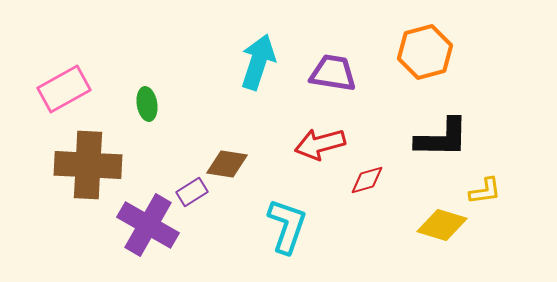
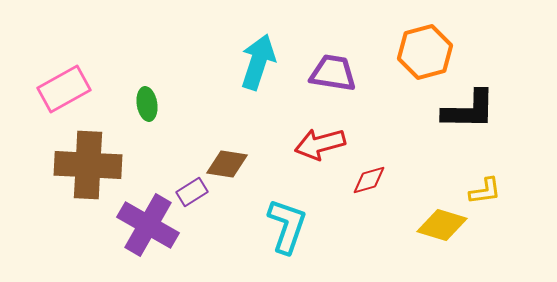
black L-shape: moved 27 px right, 28 px up
red diamond: moved 2 px right
